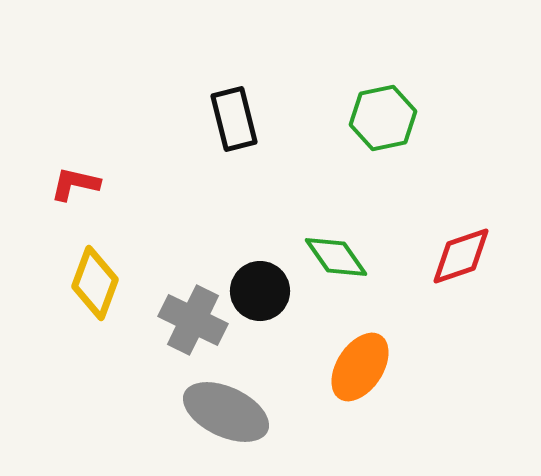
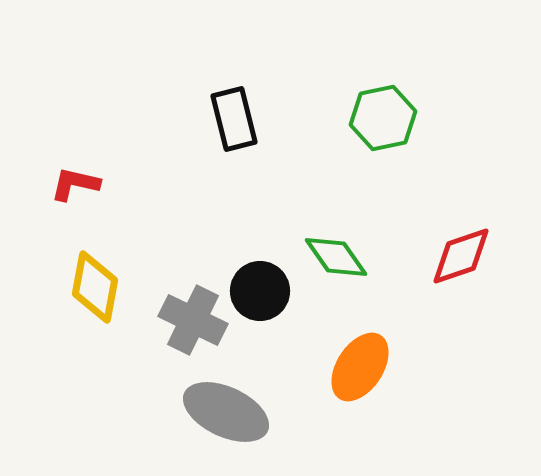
yellow diamond: moved 4 px down; rotated 10 degrees counterclockwise
